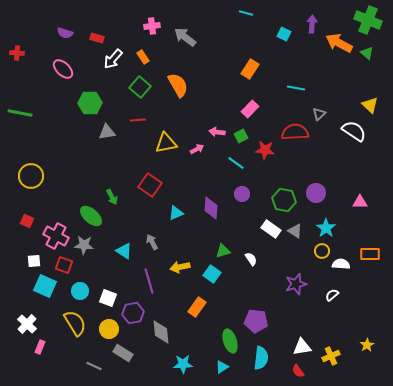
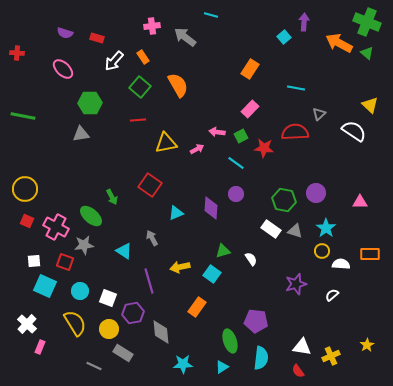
cyan line at (246, 13): moved 35 px left, 2 px down
green cross at (368, 20): moved 1 px left, 2 px down
purple arrow at (312, 24): moved 8 px left, 2 px up
cyan square at (284, 34): moved 3 px down; rotated 24 degrees clockwise
white arrow at (113, 59): moved 1 px right, 2 px down
green line at (20, 113): moved 3 px right, 3 px down
gray triangle at (107, 132): moved 26 px left, 2 px down
red star at (265, 150): moved 1 px left, 2 px up
yellow circle at (31, 176): moved 6 px left, 13 px down
purple circle at (242, 194): moved 6 px left
gray triangle at (295, 231): rotated 14 degrees counterclockwise
pink cross at (56, 236): moved 9 px up
gray arrow at (152, 242): moved 4 px up
gray star at (84, 245): rotated 12 degrees counterclockwise
red square at (64, 265): moved 1 px right, 3 px up
white triangle at (302, 347): rotated 18 degrees clockwise
